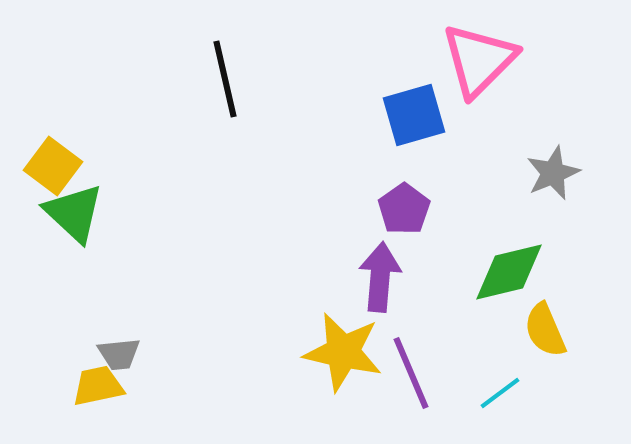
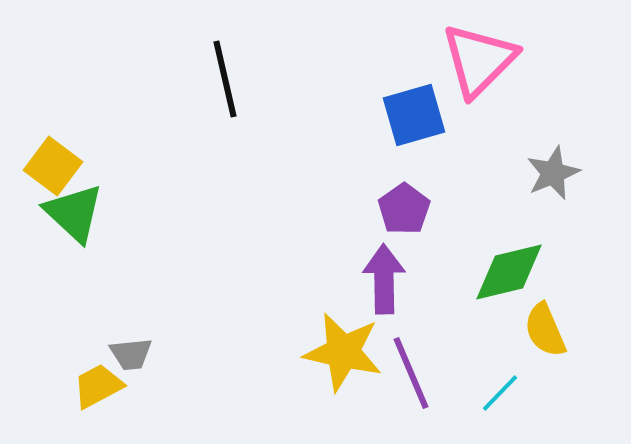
purple arrow: moved 4 px right, 2 px down; rotated 6 degrees counterclockwise
gray trapezoid: moved 12 px right
yellow trapezoid: rotated 16 degrees counterclockwise
cyan line: rotated 9 degrees counterclockwise
